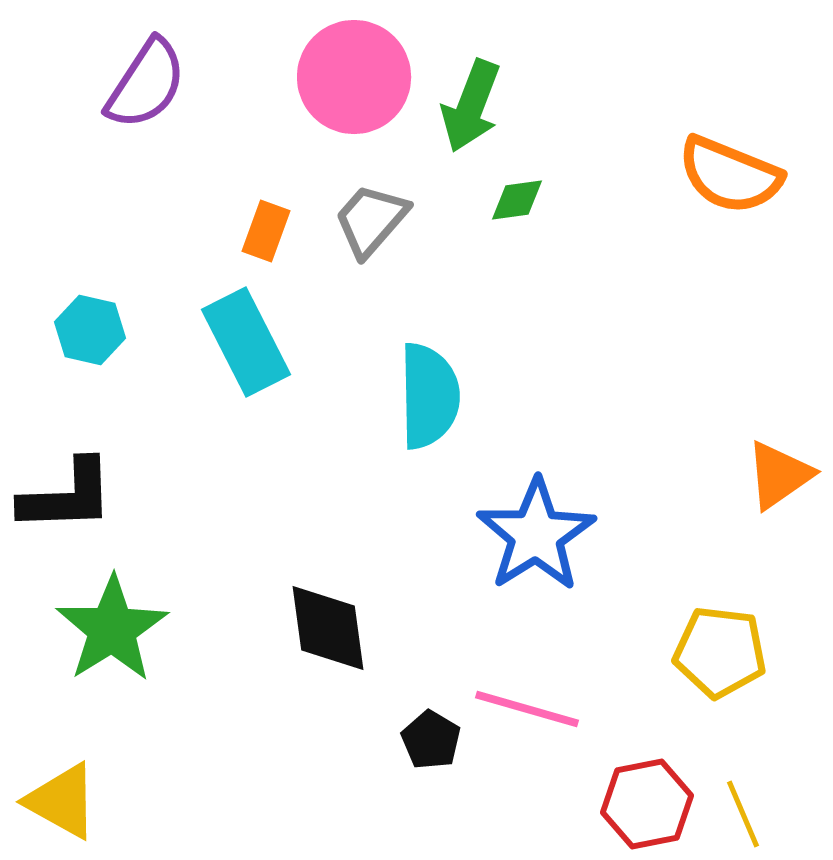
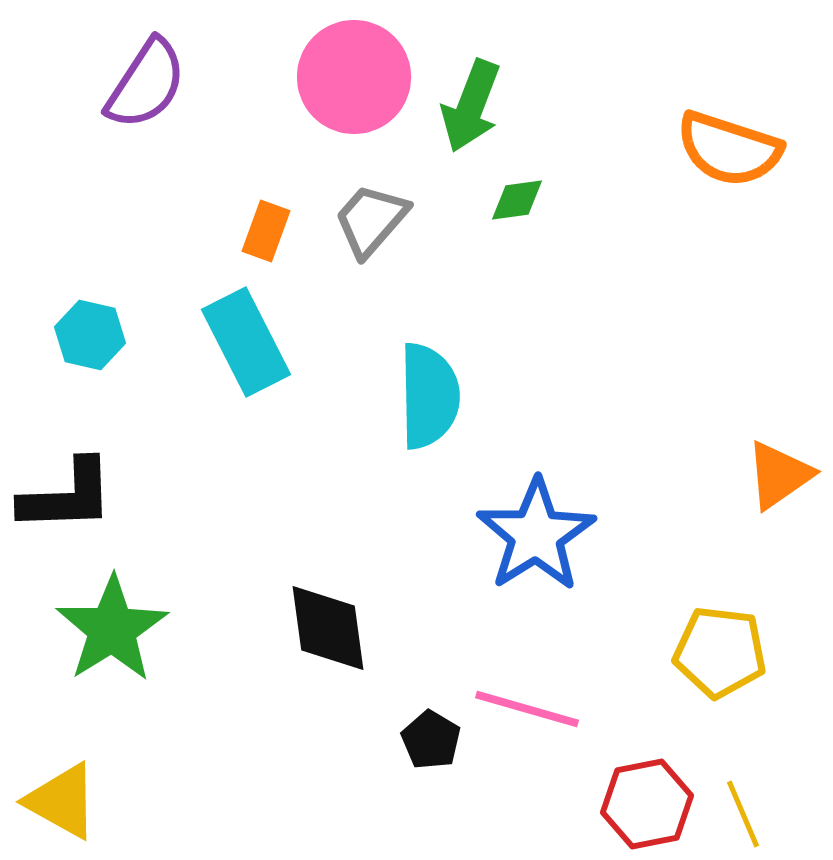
orange semicircle: moved 1 px left, 26 px up; rotated 4 degrees counterclockwise
cyan hexagon: moved 5 px down
